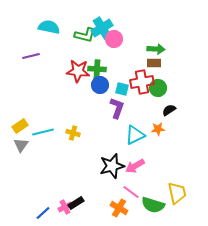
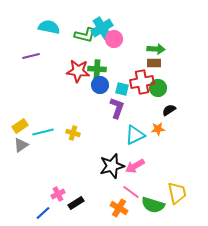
gray triangle: rotated 21 degrees clockwise
pink cross: moved 7 px left, 13 px up
